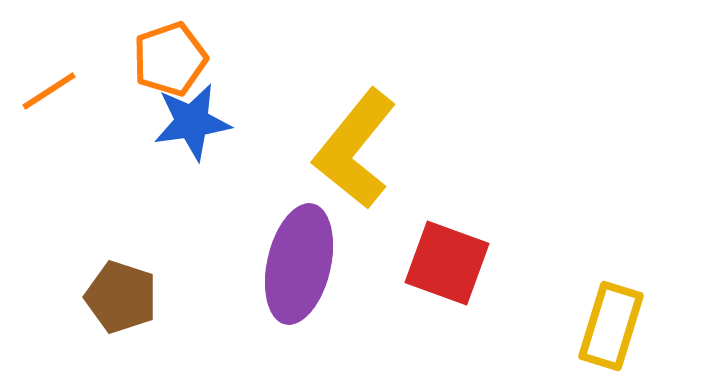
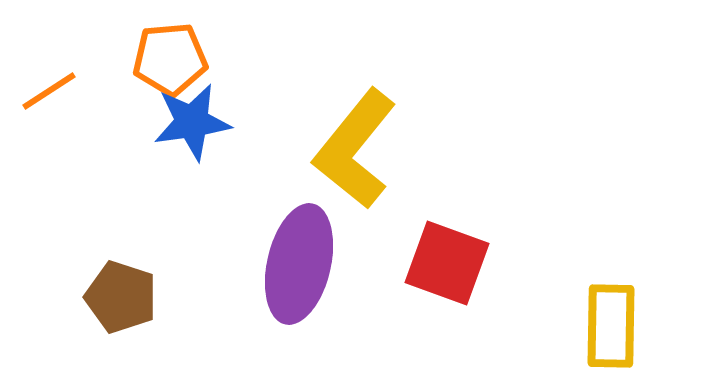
orange pentagon: rotated 14 degrees clockwise
yellow rectangle: rotated 16 degrees counterclockwise
